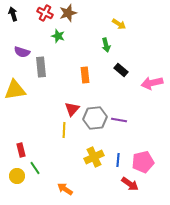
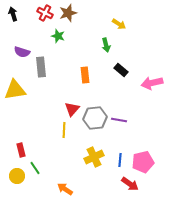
blue line: moved 2 px right
